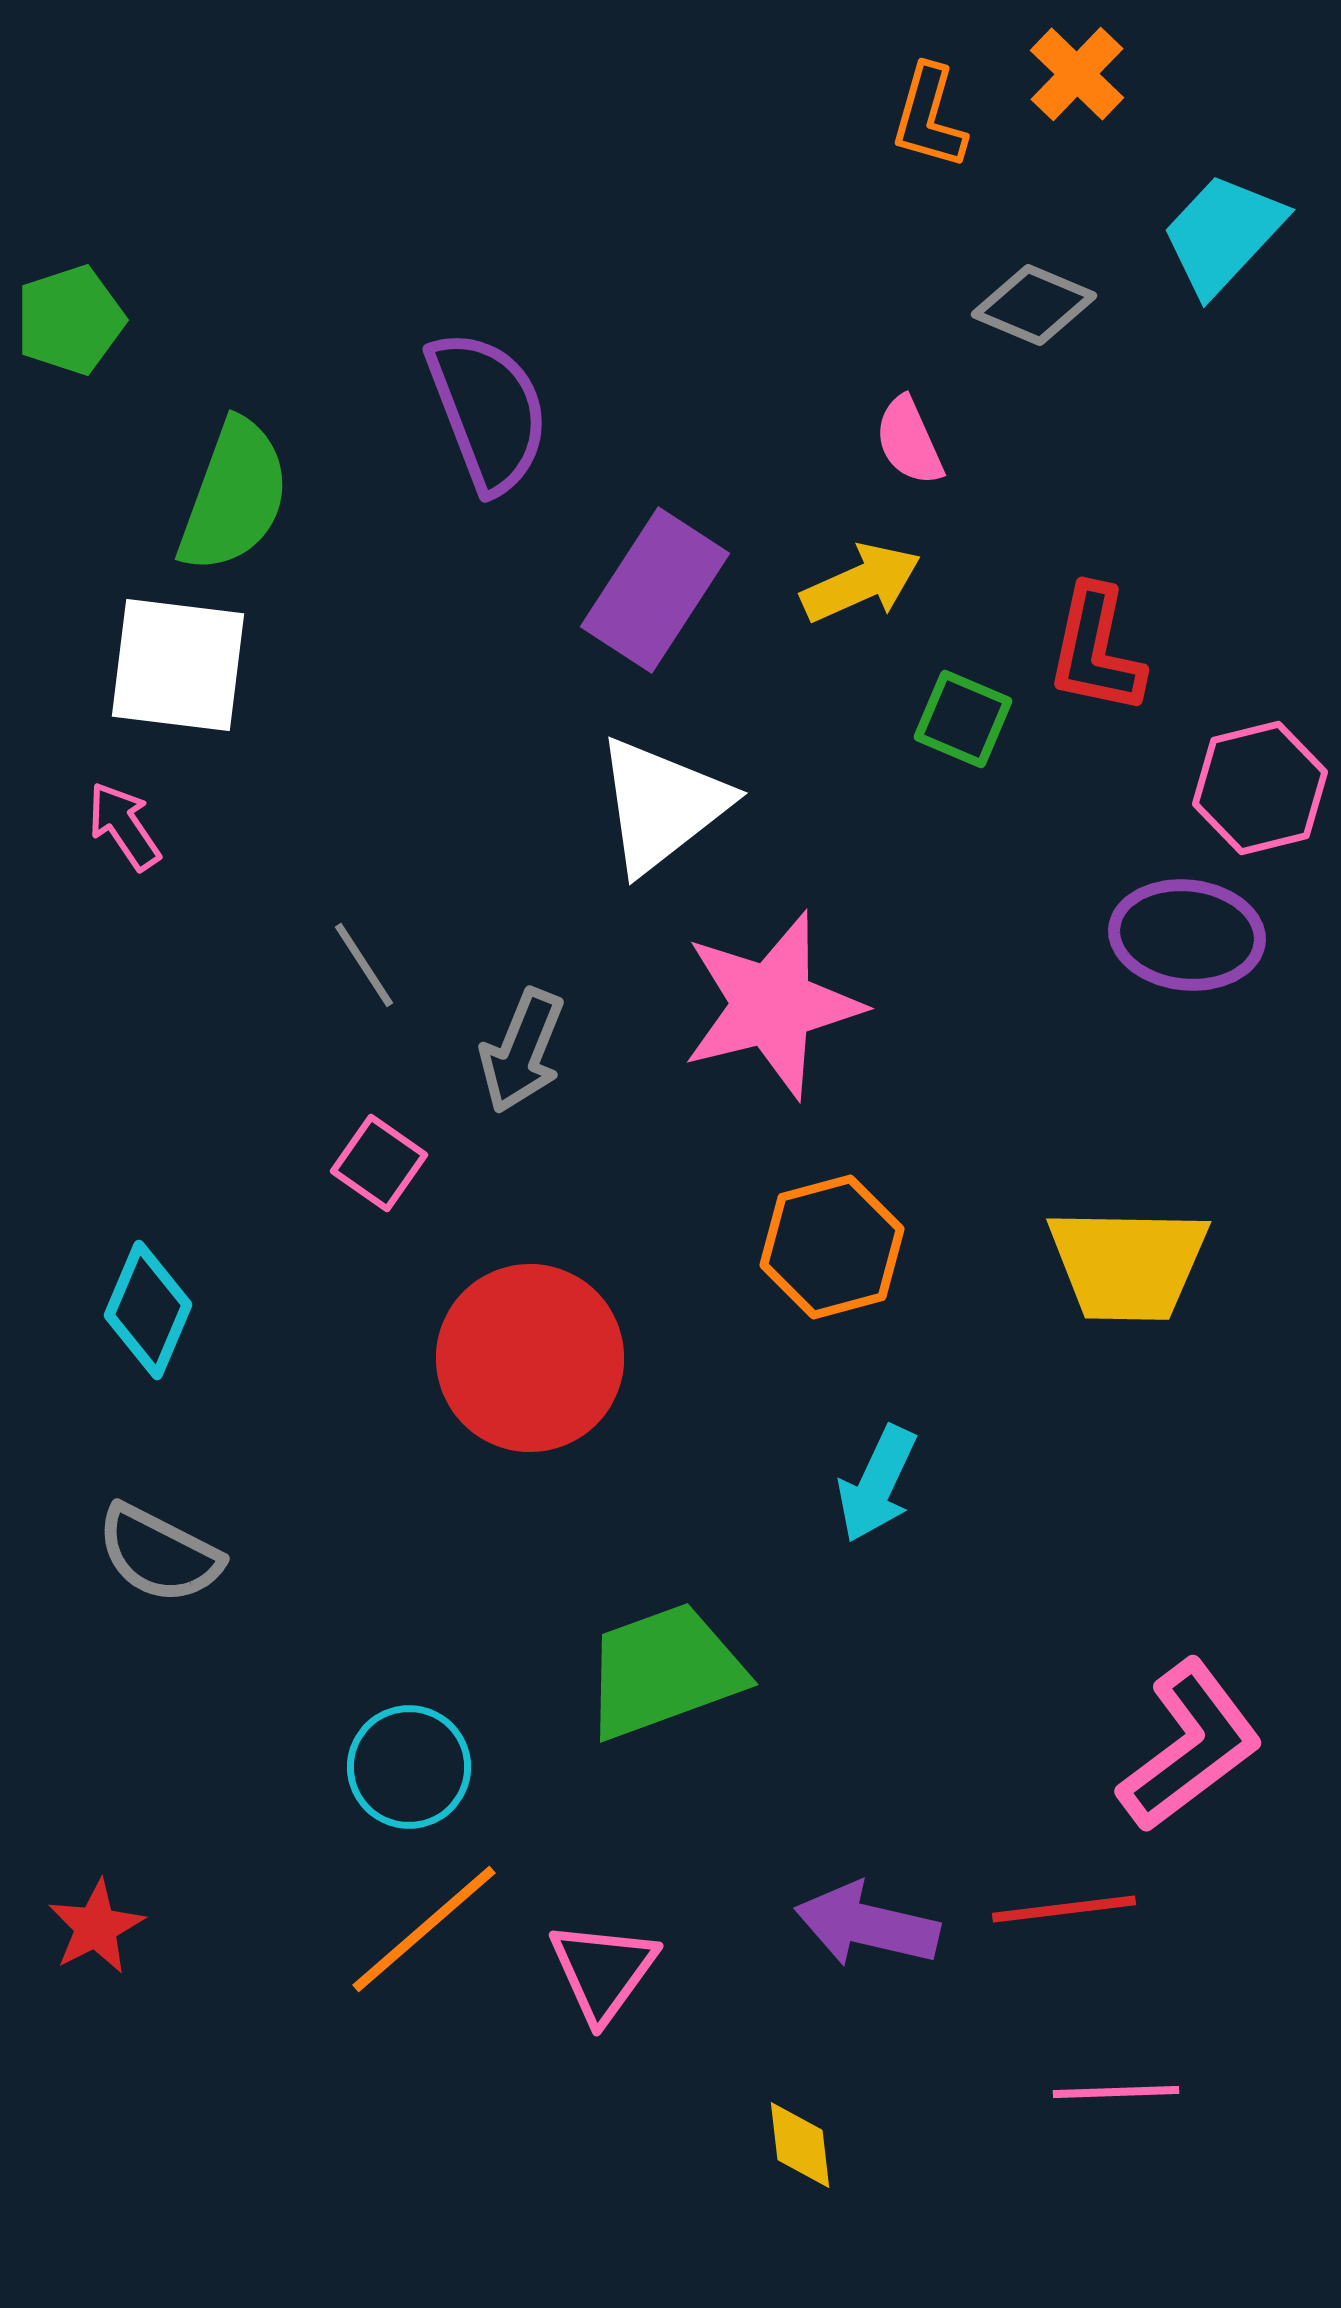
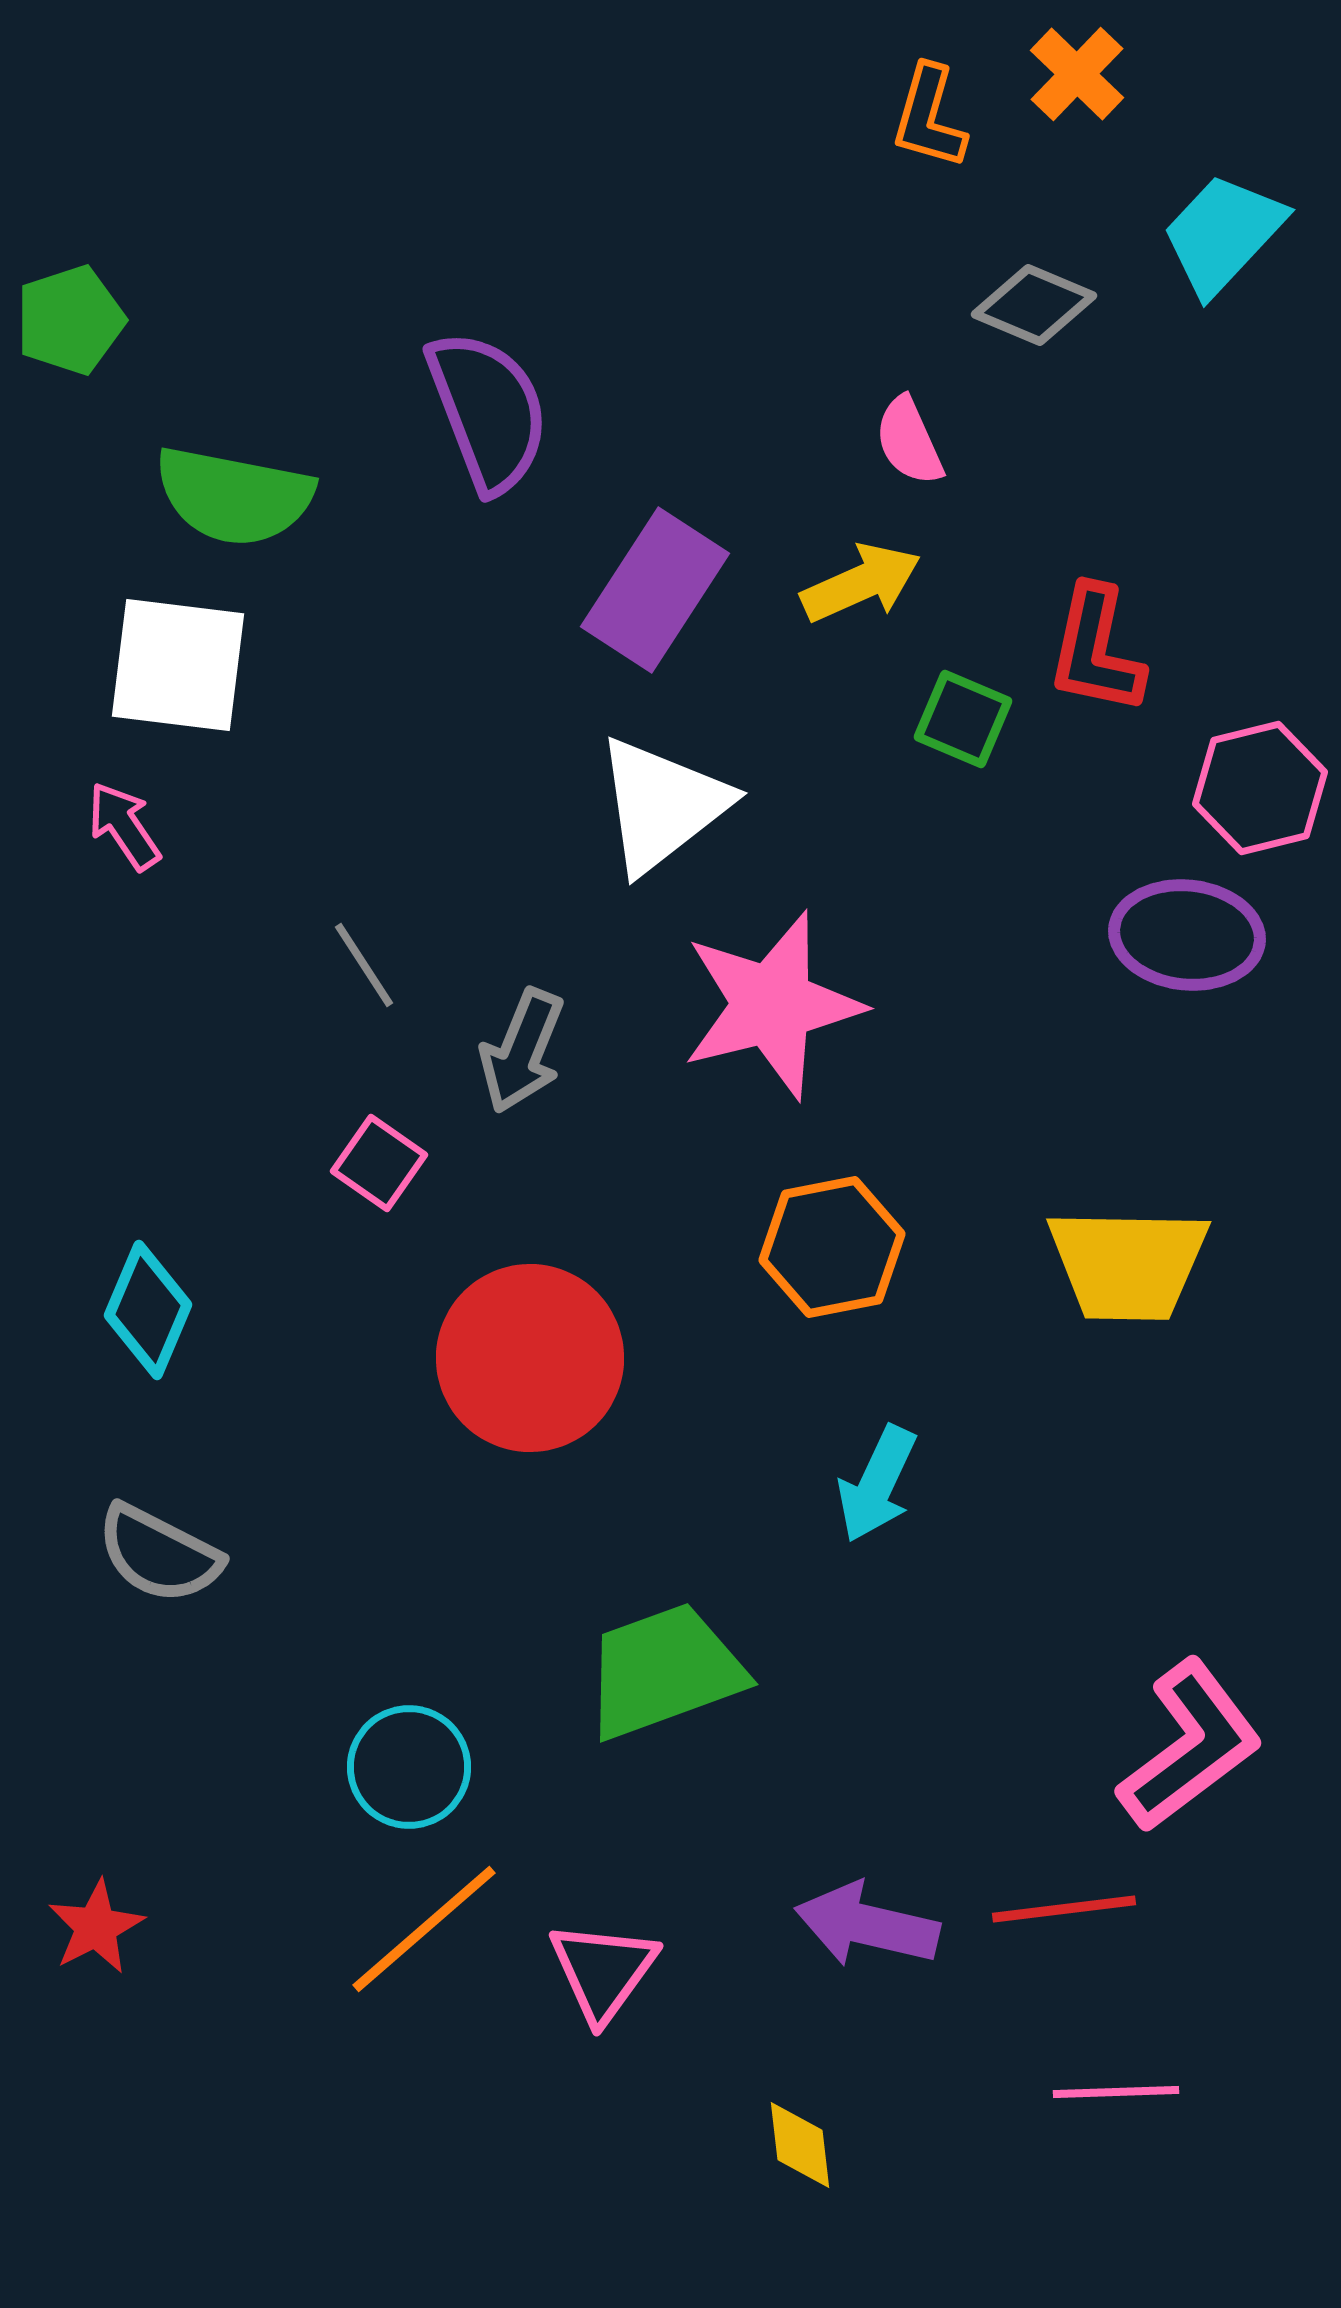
green semicircle: rotated 81 degrees clockwise
orange hexagon: rotated 4 degrees clockwise
